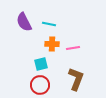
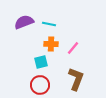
purple semicircle: rotated 96 degrees clockwise
orange cross: moved 1 px left
pink line: rotated 40 degrees counterclockwise
cyan square: moved 2 px up
